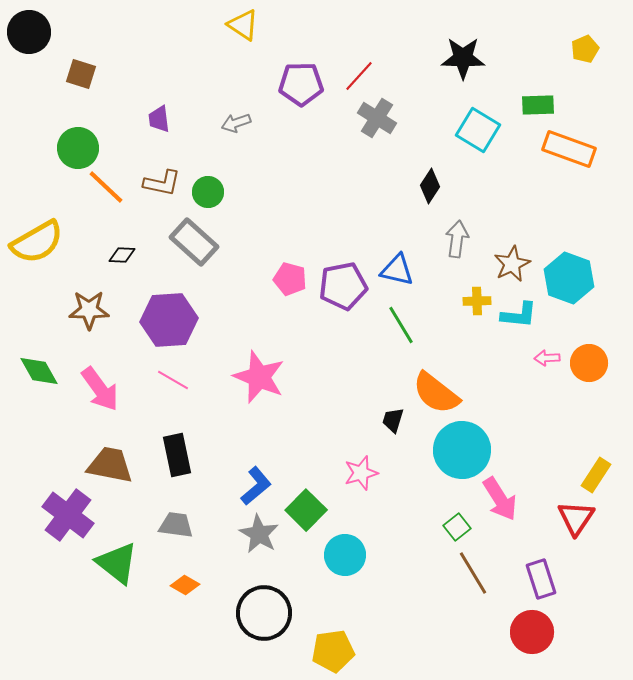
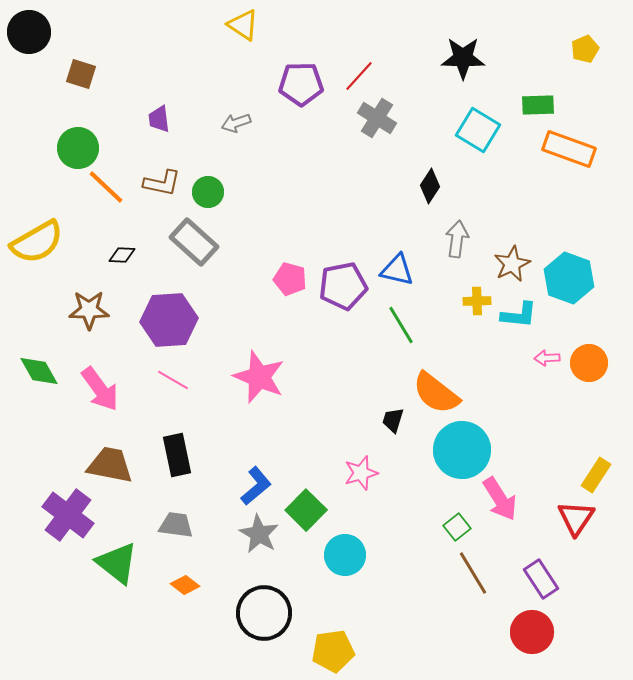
purple rectangle at (541, 579): rotated 15 degrees counterclockwise
orange diamond at (185, 585): rotated 8 degrees clockwise
